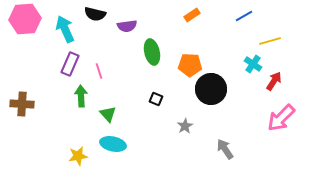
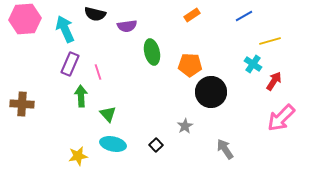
pink line: moved 1 px left, 1 px down
black circle: moved 3 px down
black square: moved 46 px down; rotated 24 degrees clockwise
